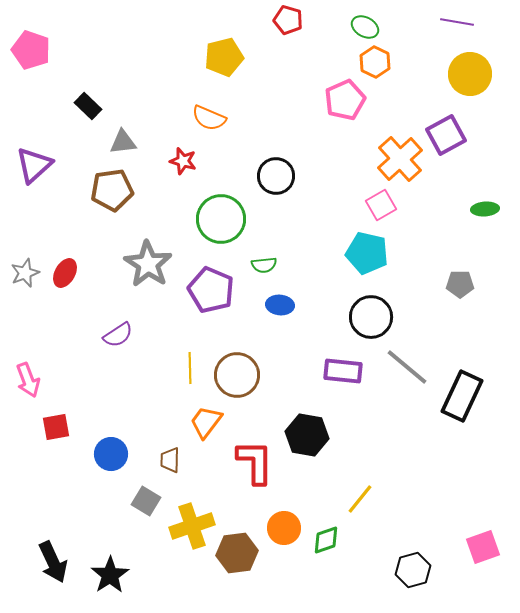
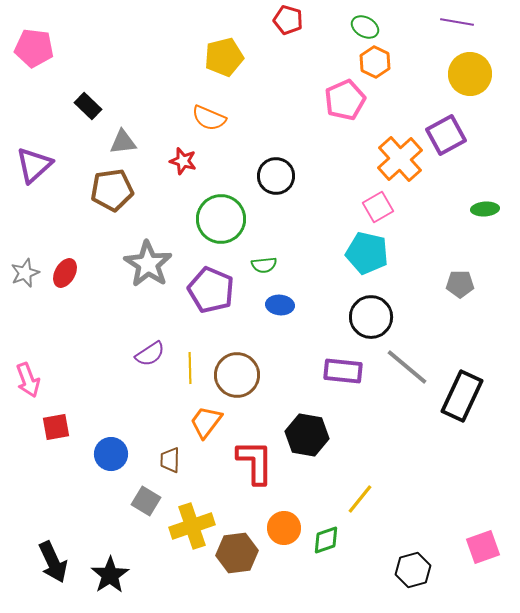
pink pentagon at (31, 50): moved 3 px right, 2 px up; rotated 12 degrees counterclockwise
pink square at (381, 205): moved 3 px left, 2 px down
purple semicircle at (118, 335): moved 32 px right, 19 px down
